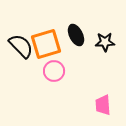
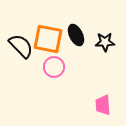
orange square: moved 2 px right, 5 px up; rotated 28 degrees clockwise
pink circle: moved 4 px up
